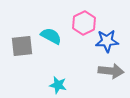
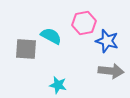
pink hexagon: rotated 15 degrees clockwise
blue star: rotated 20 degrees clockwise
gray square: moved 4 px right, 3 px down; rotated 10 degrees clockwise
